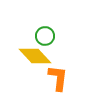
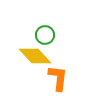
green circle: moved 1 px up
